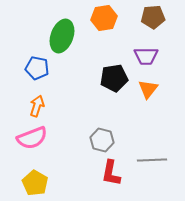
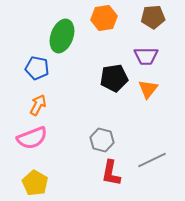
orange arrow: moved 1 px right, 1 px up; rotated 10 degrees clockwise
gray line: rotated 24 degrees counterclockwise
